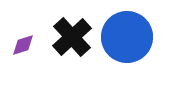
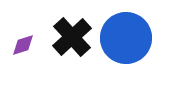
blue circle: moved 1 px left, 1 px down
